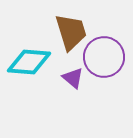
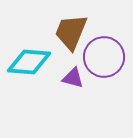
brown trapezoid: rotated 141 degrees counterclockwise
purple triangle: rotated 25 degrees counterclockwise
